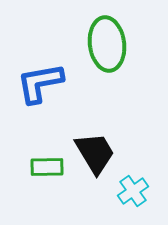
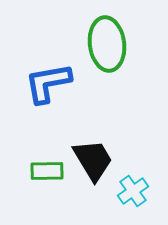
blue L-shape: moved 8 px right
black trapezoid: moved 2 px left, 7 px down
green rectangle: moved 4 px down
